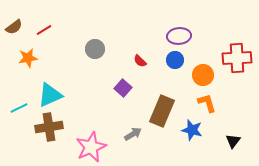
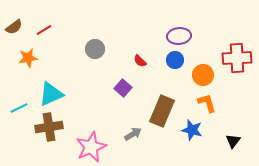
cyan triangle: moved 1 px right, 1 px up
